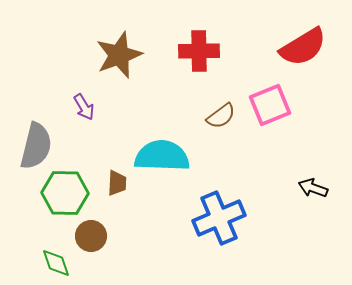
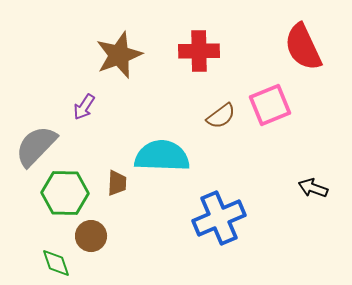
red semicircle: rotated 96 degrees clockwise
purple arrow: rotated 64 degrees clockwise
gray semicircle: rotated 150 degrees counterclockwise
